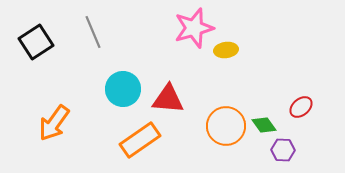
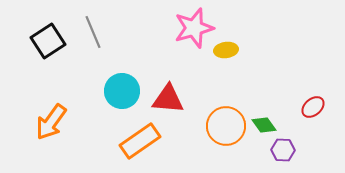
black square: moved 12 px right, 1 px up
cyan circle: moved 1 px left, 2 px down
red ellipse: moved 12 px right
orange arrow: moved 3 px left, 1 px up
orange rectangle: moved 1 px down
